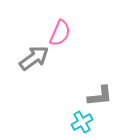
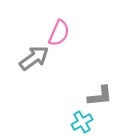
pink semicircle: moved 1 px left
